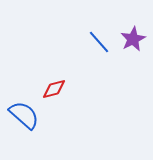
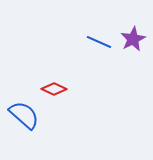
blue line: rotated 25 degrees counterclockwise
red diamond: rotated 40 degrees clockwise
